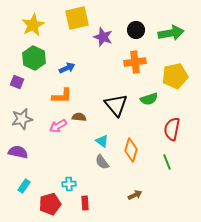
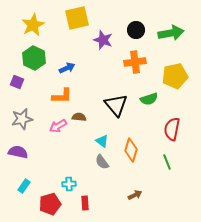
purple star: moved 3 px down
